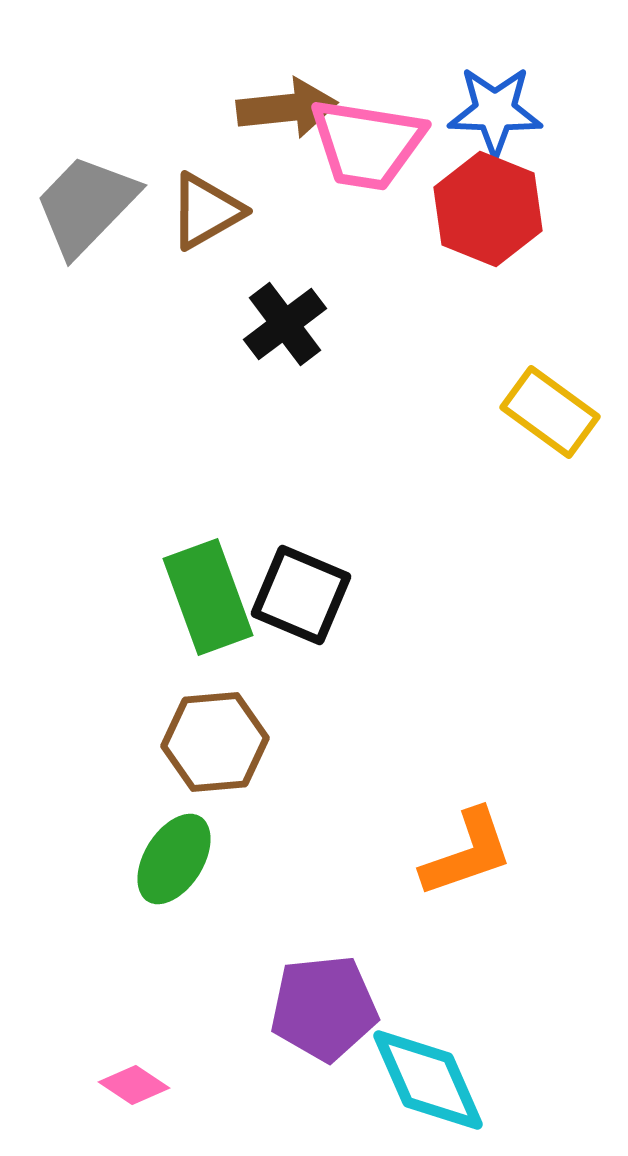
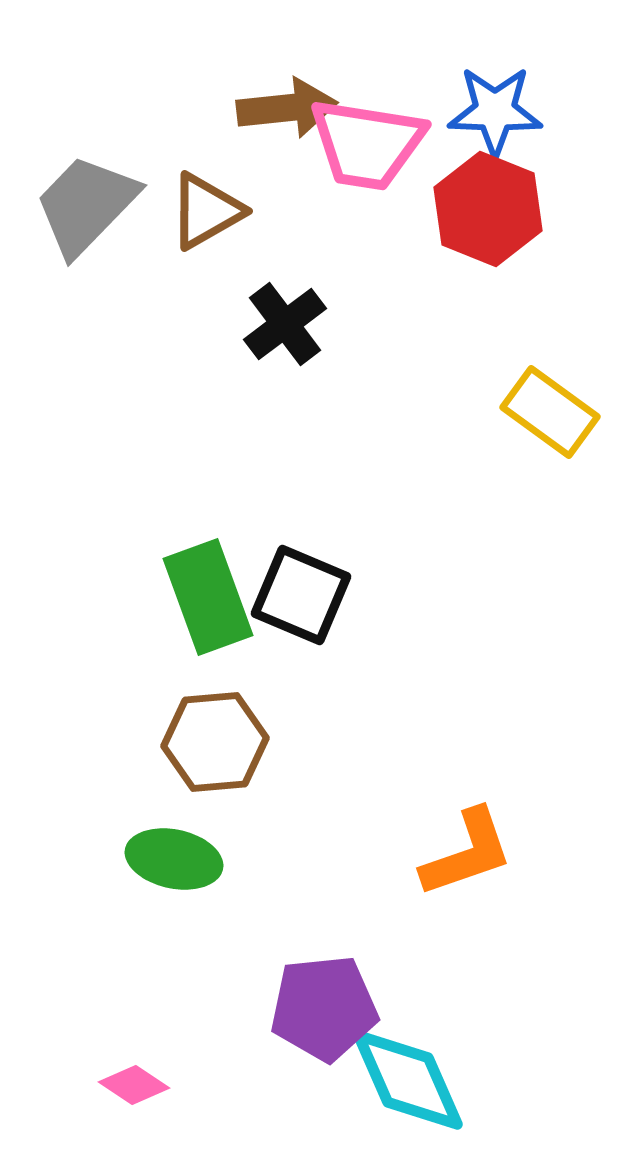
green ellipse: rotated 70 degrees clockwise
cyan diamond: moved 20 px left
